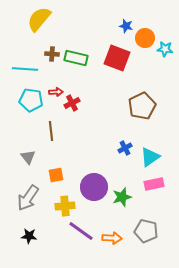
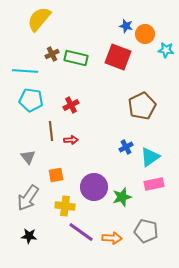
orange circle: moved 4 px up
cyan star: moved 1 px right, 1 px down
brown cross: rotated 32 degrees counterclockwise
red square: moved 1 px right, 1 px up
cyan line: moved 2 px down
red arrow: moved 15 px right, 48 px down
red cross: moved 1 px left, 2 px down
blue cross: moved 1 px right, 1 px up
yellow cross: rotated 12 degrees clockwise
purple line: moved 1 px down
